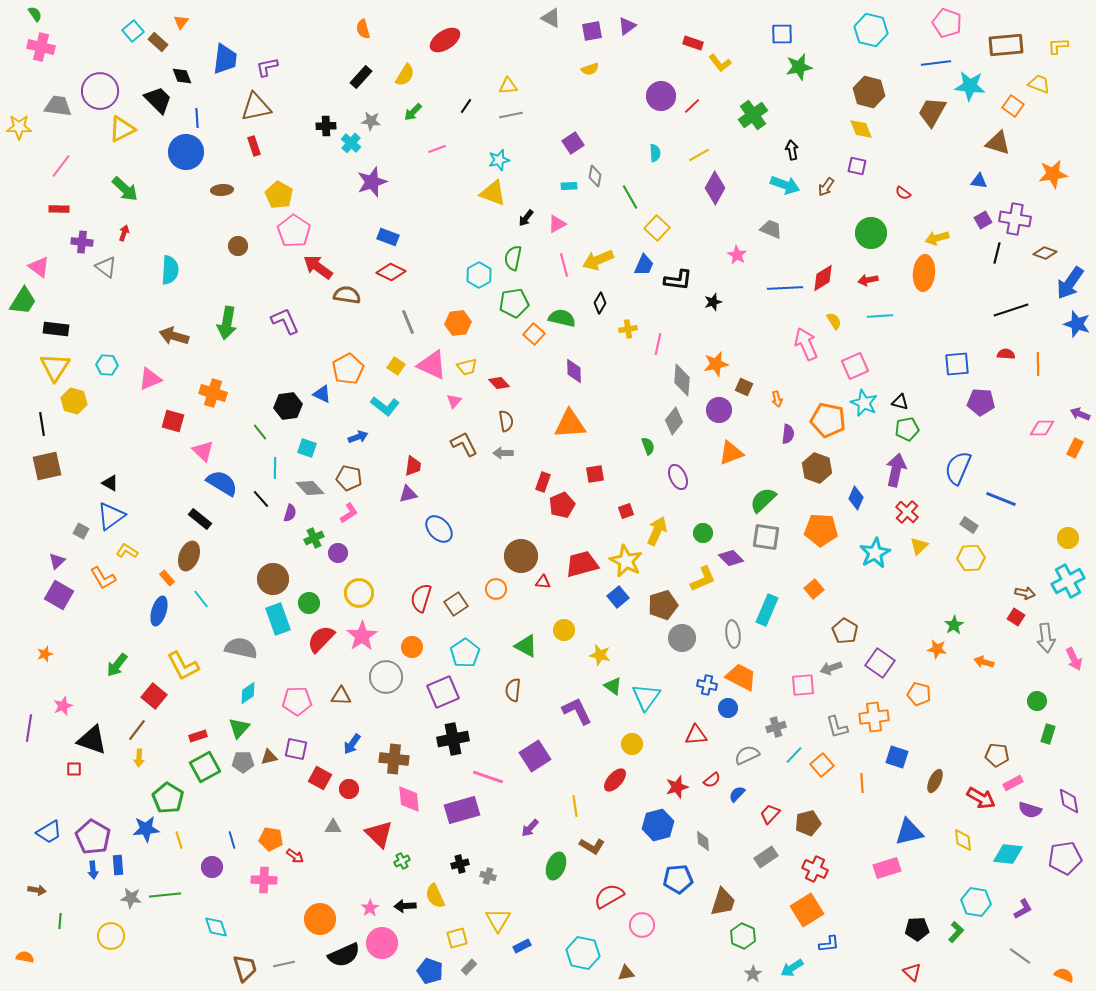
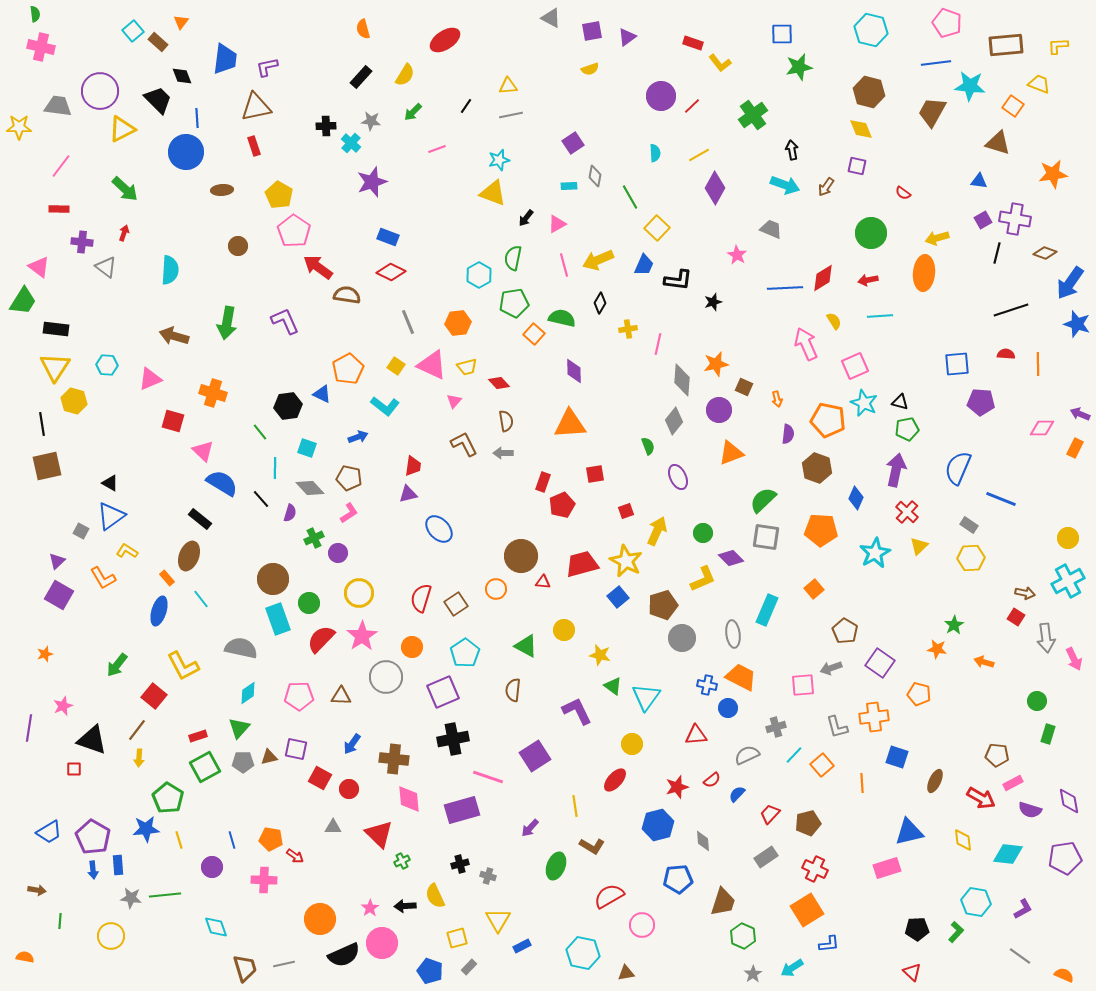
green semicircle at (35, 14): rotated 28 degrees clockwise
purple triangle at (627, 26): moved 11 px down
pink pentagon at (297, 701): moved 2 px right, 5 px up
